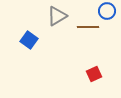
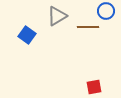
blue circle: moved 1 px left
blue square: moved 2 px left, 5 px up
red square: moved 13 px down; rotated 14 degrees clockwise
